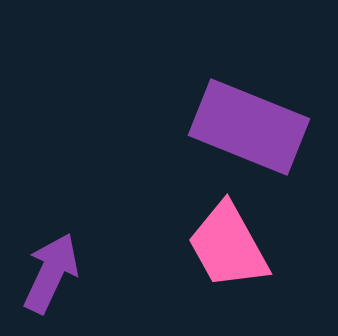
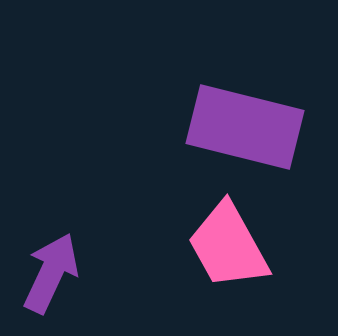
purple rectangle: moved 4 px left; rotated 8 degrees counterclockwise
